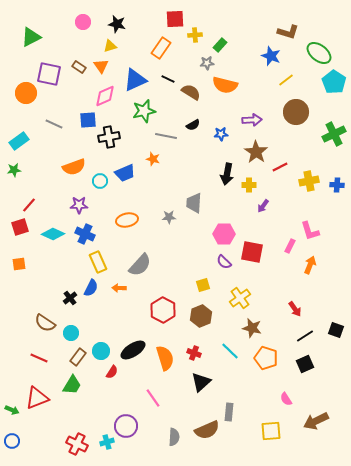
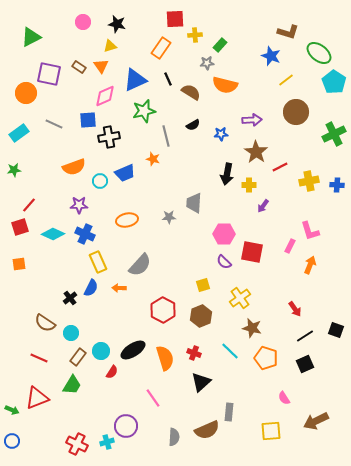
black line at (168, 79): rotated 40 degrees clockwise
gray line at (166, 136): rotated 65 degrees clockwise
cyan rectangle at (19, 141): moved 8 px up
pink semicircle at (286, 399): moved 2 px left, 1 px up
